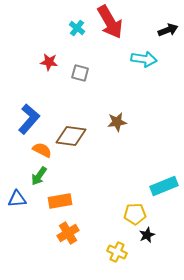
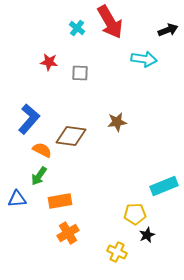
gray square: rotated 12 degrees counterclockwise
